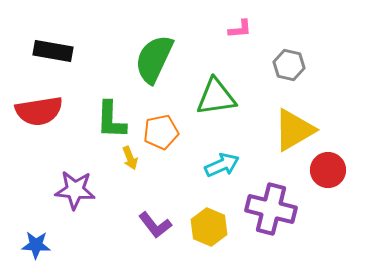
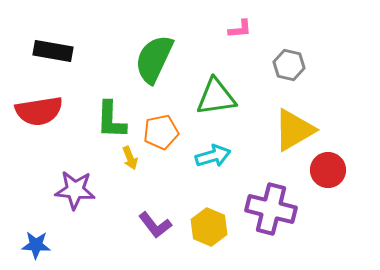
cyan arrow: moved 9 px left, 9 px up; rotated 8 degrees clockwise
